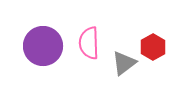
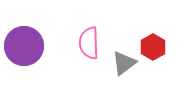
purple circle: moved 19 px left
